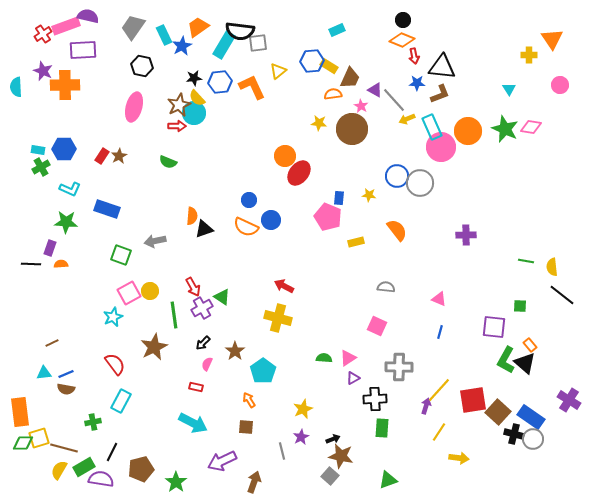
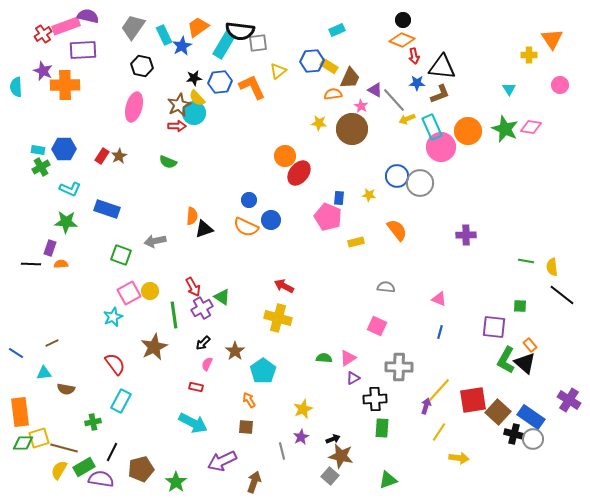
blue line at (66, 374): moved 50 px left, 21 px up; rotated 56 degrees clockwise
